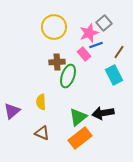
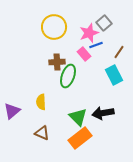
green triangle: rotated 36 degrees counterclockwise
